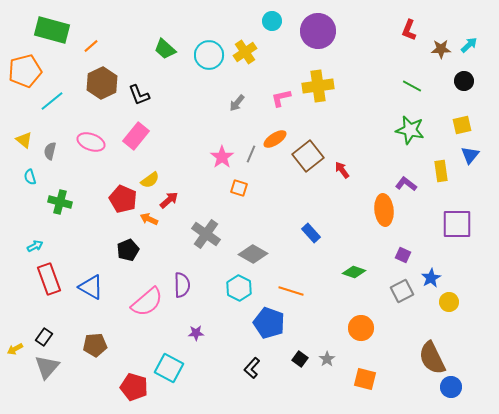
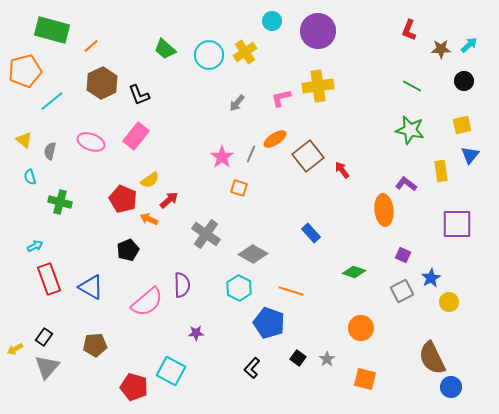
black square at (300, 359): moved 2 px left, 1 px up
cyan square at (169, 368): moved 2 px right, 3 px down
